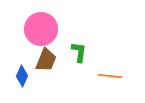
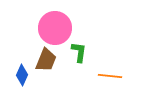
pink circle: moved 14 px right, 1 px up
blue diamond: moved 1 px up
